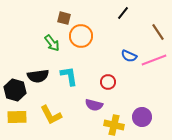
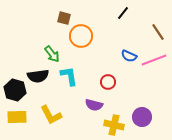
green arrow: moved 11 px down
